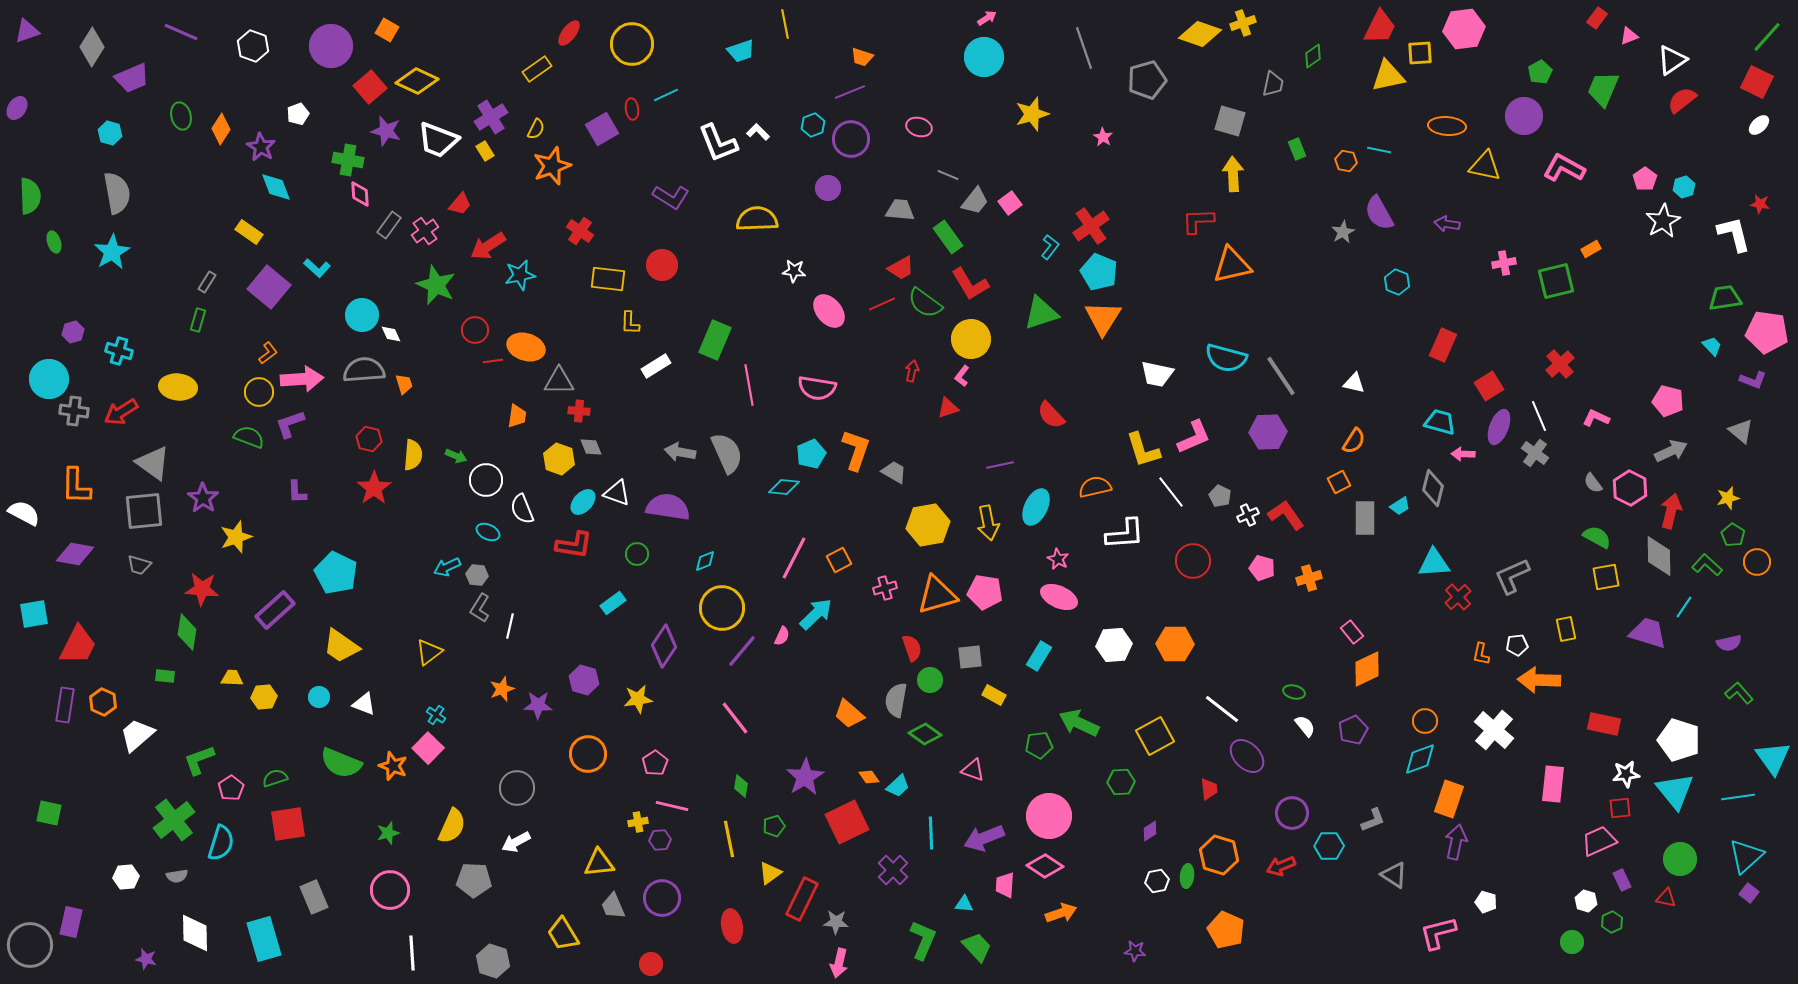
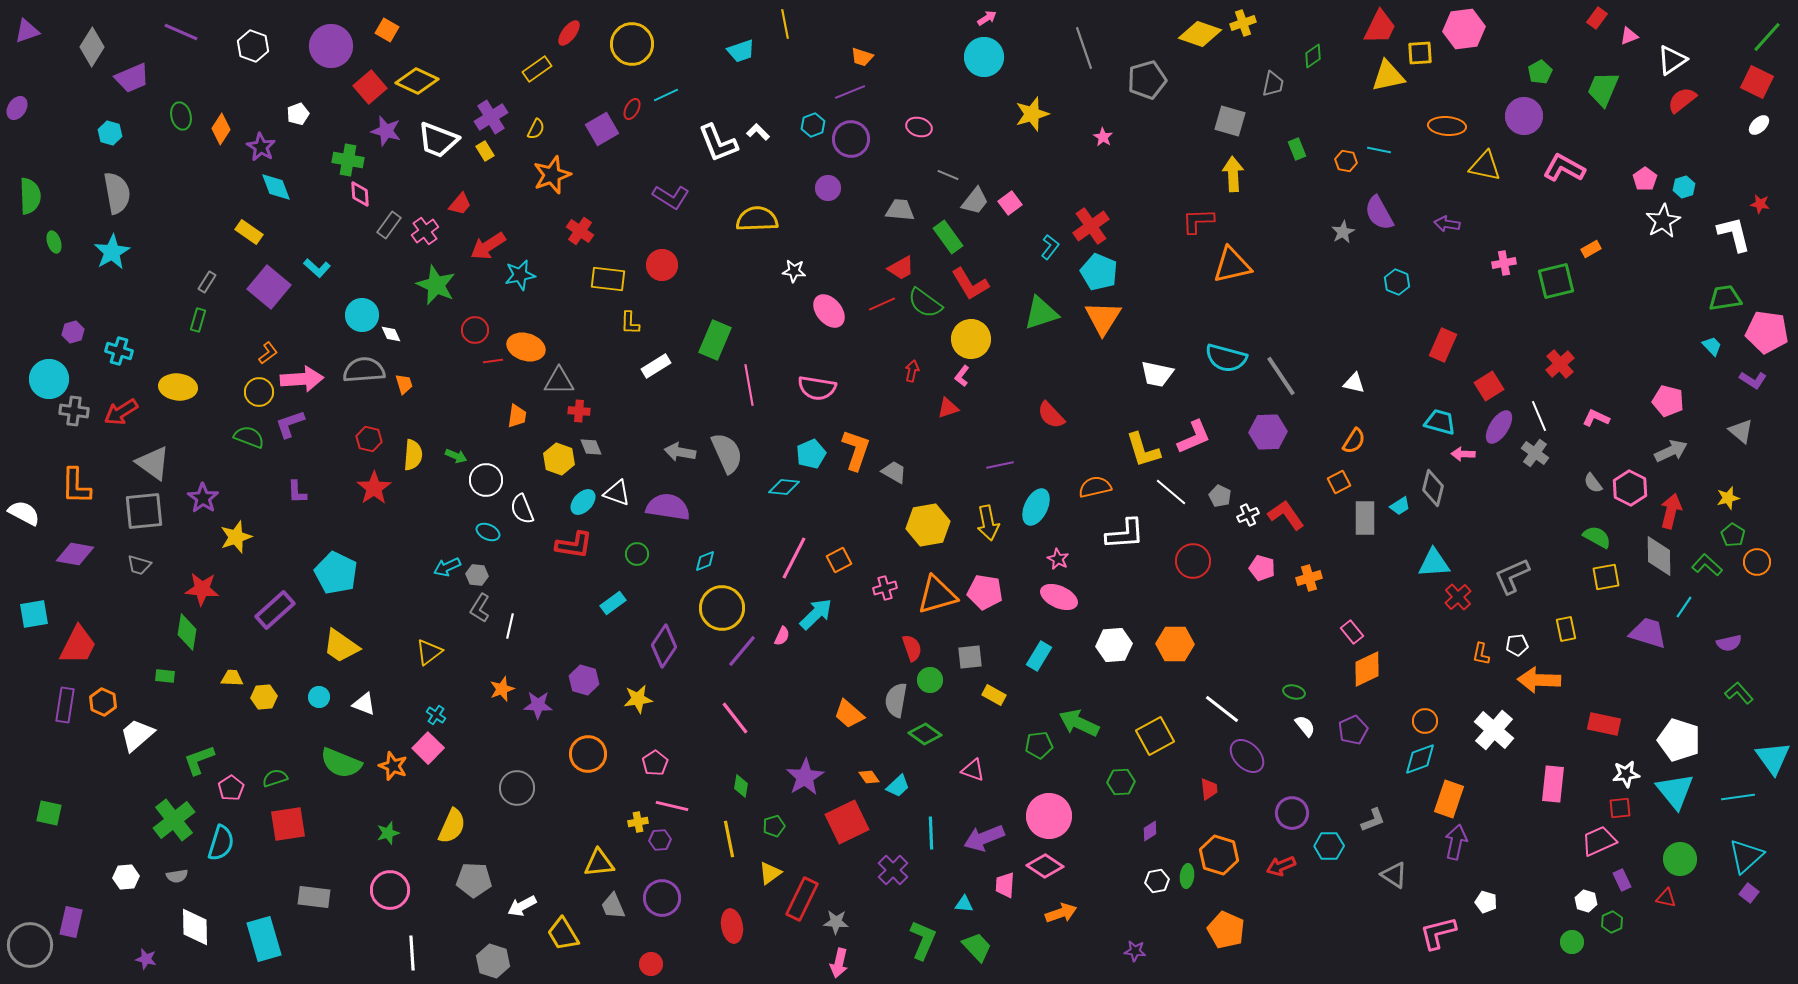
red ellipse at (632, 109): rotated 35 degrees clockwise
orange star at (552, 166): moved 9 px down
purple L-shape at (1753, 380): rotated 12 degrees clockwise
purple ellipse at (1499, 427): rotated 12 degrees clockwise
white line at (1171, 492): rotated 12 degrees counterclockwise
white arrow at (516, 842): moved 6 px right, 64 px down
gray rectangle at (314, 897): rotated 60 degrees counterclockwise
white diamond at (195, 933): moved 6 px up
